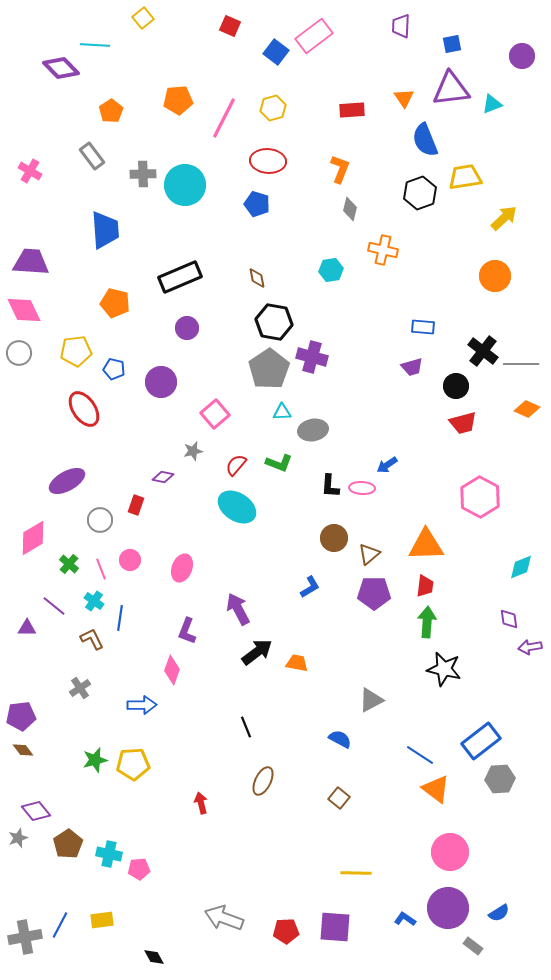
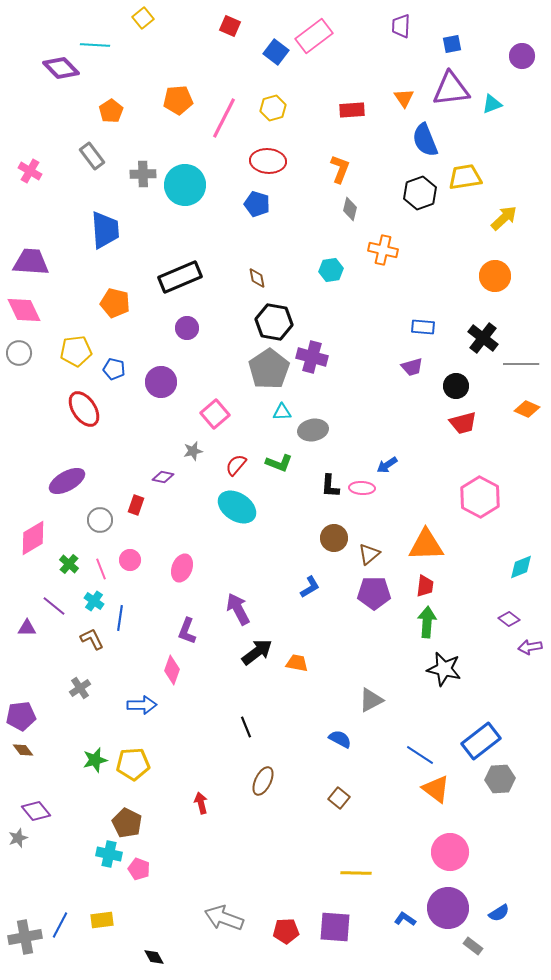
black cross at (483, 351): moved 13 px up
purple diamond at (509, 619): rotated 45 degrees counterclockwise
brown pentagon at (68, 844): moved 59 px right, 21 px up; rotated 12 degrees counterclockwise
pink pentagon at (139, 869): rotated 25 degrees clockwise
